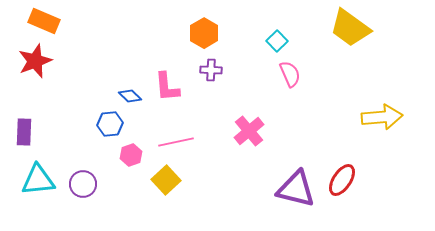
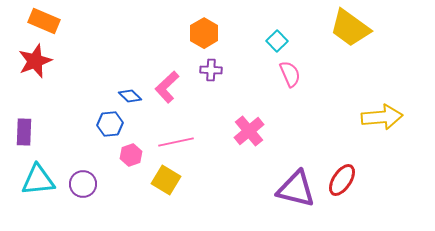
pink L-shape: rotated 52 degrees clockwise
yellow square: rotated 16 degrees counterclockwise
